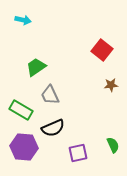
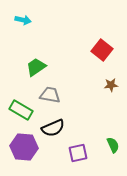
gray trapezoid: rotated 125 degrees clockwise
